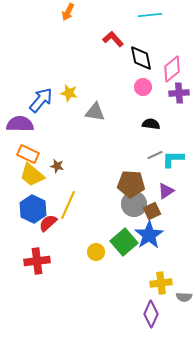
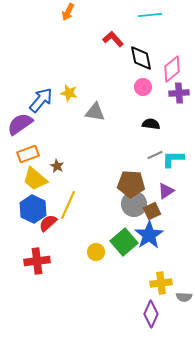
purple semicircle: rotated 36 degrees counterclockwise
orange rectangle: rotated 45 degrees counterclockwise
brown star: rotated 16 degrees clockwise
yellow trapezoid: moved 3 px right, 4 px down
